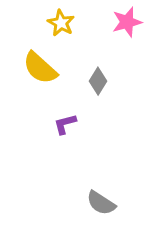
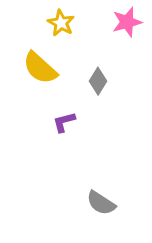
purple L-shape: moved 1 px left, 2 px up
